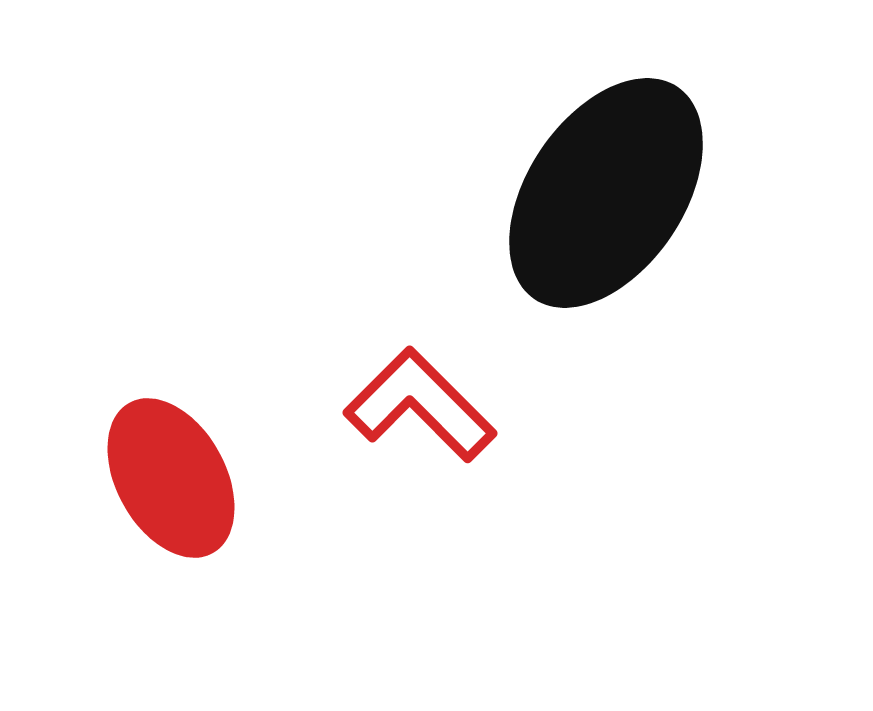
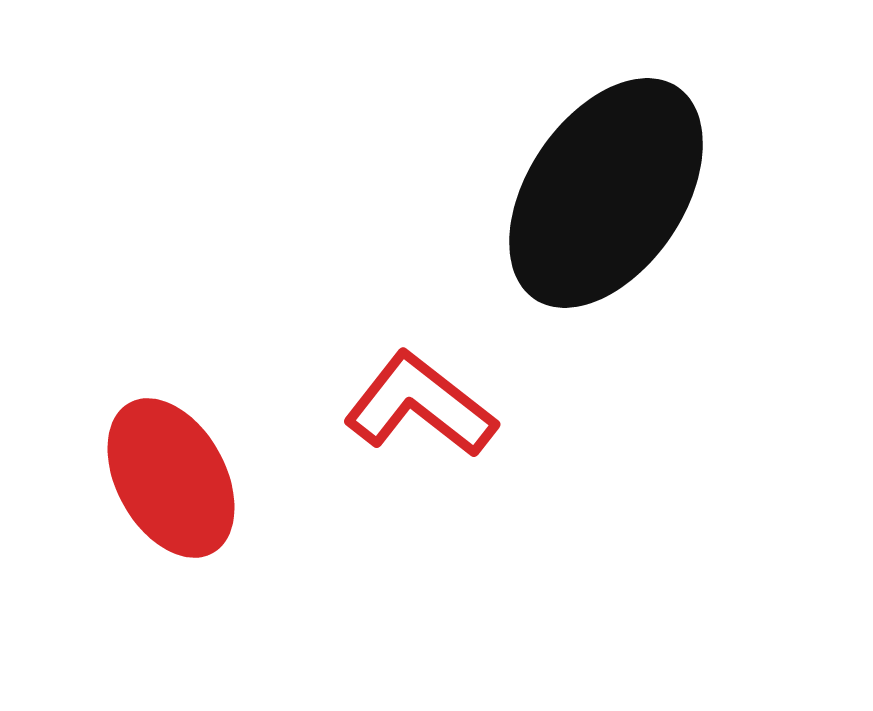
red L-shape: rotated 7 degrees counterclockwise
